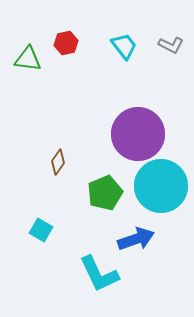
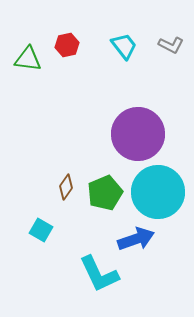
red hexagon: moved 1 px right, 2 px down
brown diamond: moved 8 px right, 25 px down
cyan circle: moved 3 px left, 6 px down
